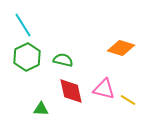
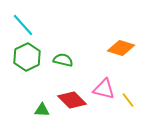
cyan line: rotated 10 degrees counterclockwise
red diamond: moved 1 px right, 9 px down; rotated 32 degrees counterclockwise
yellow line: rotated 21 degrees clockwise
green triangle: moved 1 px right, 1 px down
